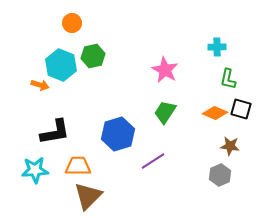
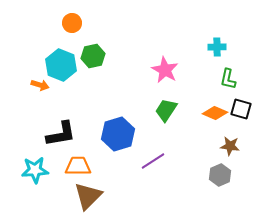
green trapezoid: moved 1 px right, 2 px up
black L-shape: moved 6 px right, 2 px down
